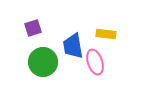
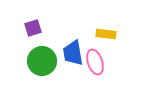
blue trapezoid: moved 7 px down
green circle: moved 1 px left, 1 px up
